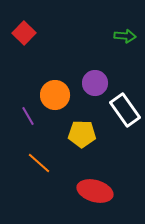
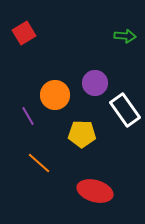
red square: rotated 15 degrees clockwise
